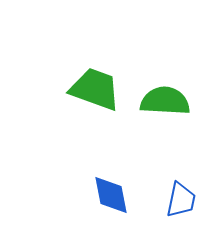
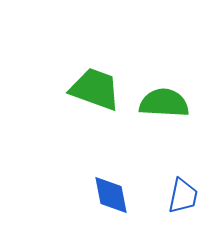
green semicircle: moved 1 px left, 2 px down
blue trapezoid: moved 2 px right, 4 px up
